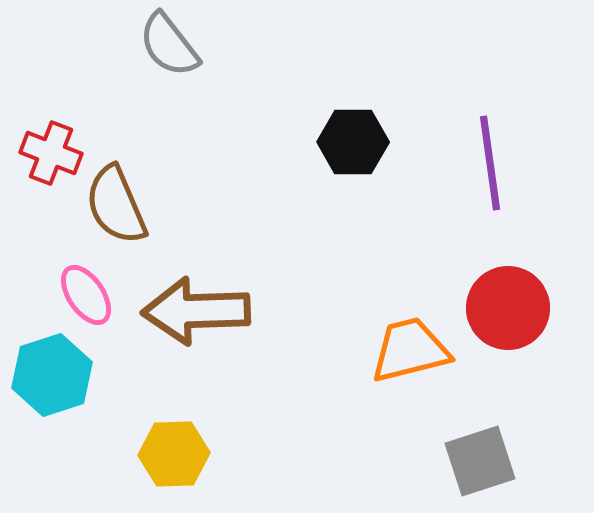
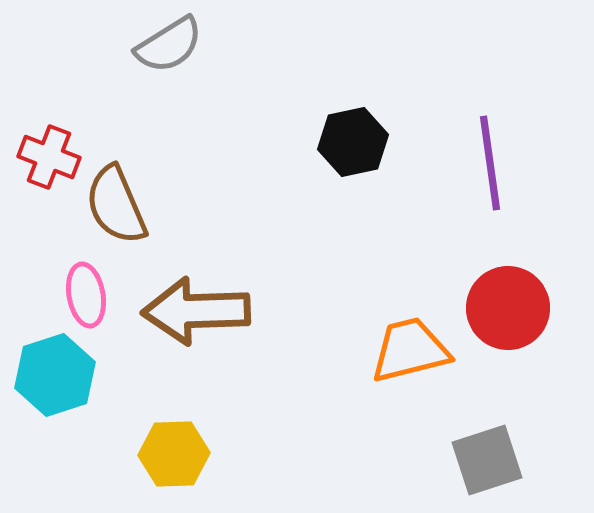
gray semicircle: rotated 84 degrees counterclockwise
black hexagon: rotated 12 degrees counterclockwise
red cross: moved 2 px left, 4 px down
pink ellipse: rotated 24 degrees clockwise
cyan hexagon: moved 3 px right
gray square: moved 7 px right, 1 px up
